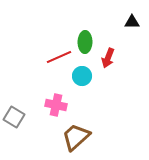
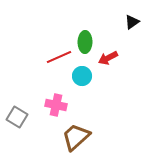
black triangle: rotated 35 degrees counterclockwise
red arrow: rotated 42 degrees clockwise
gray square: moved 3 px right
